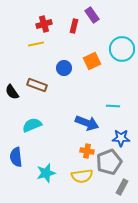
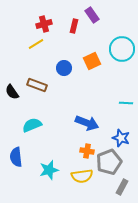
yellow line: rotated 21 degrees counterclockwise
cyan line: moved 13 px right, 3 px up
blue star: rotated 18 degrees clockwise
cyan star: moved 3 px right, 3 px up
